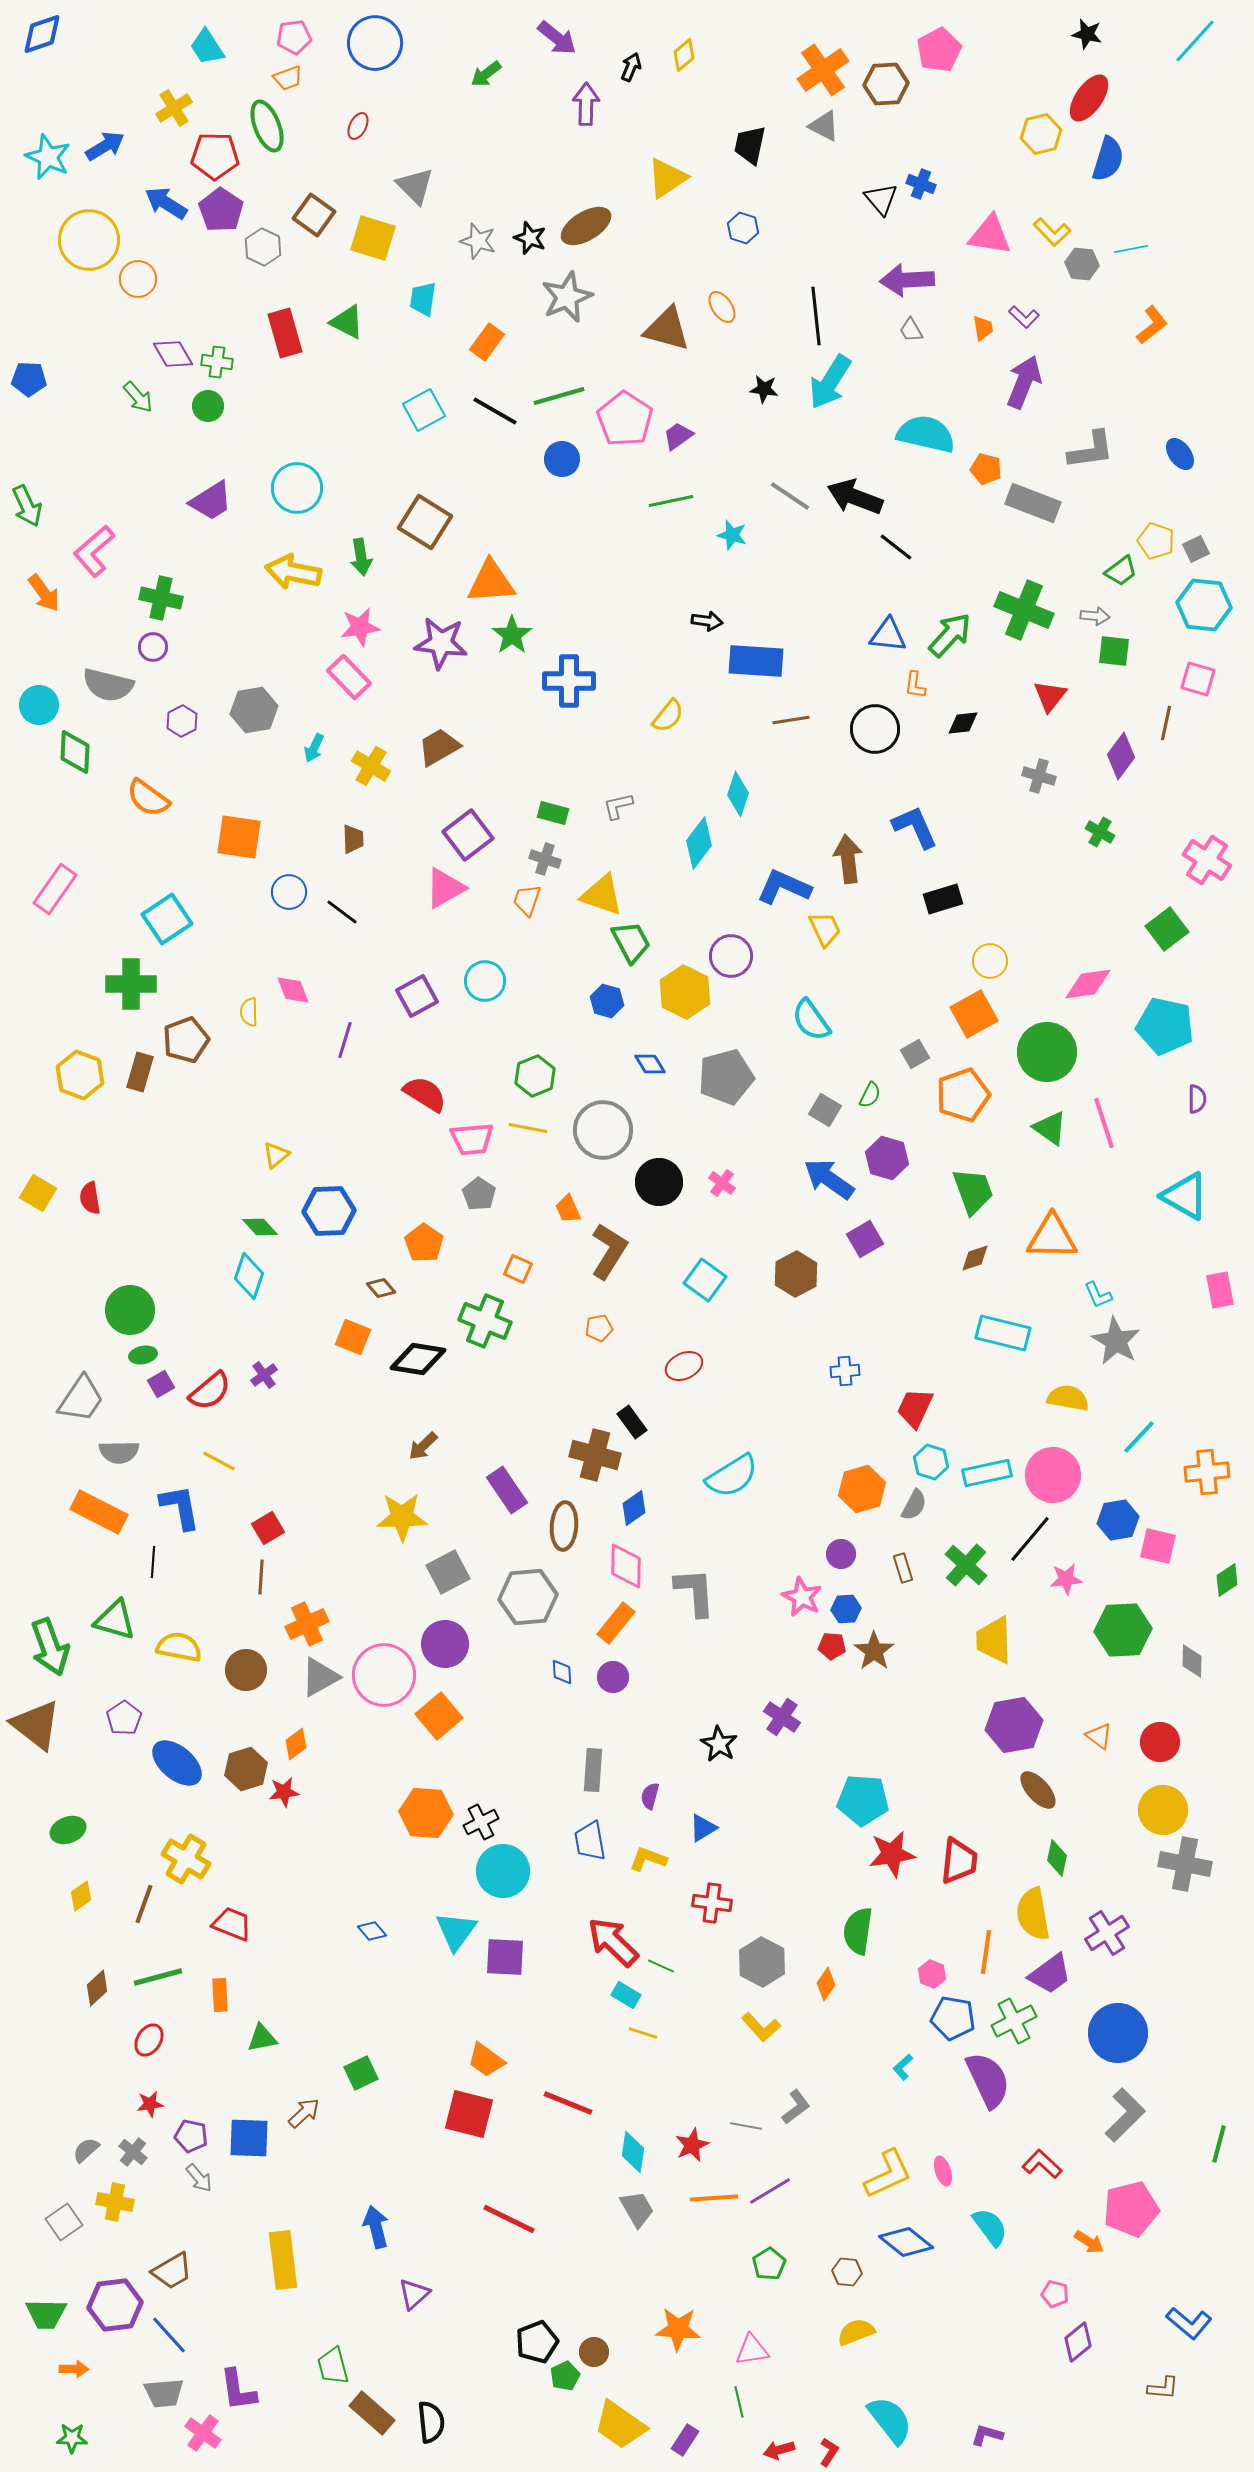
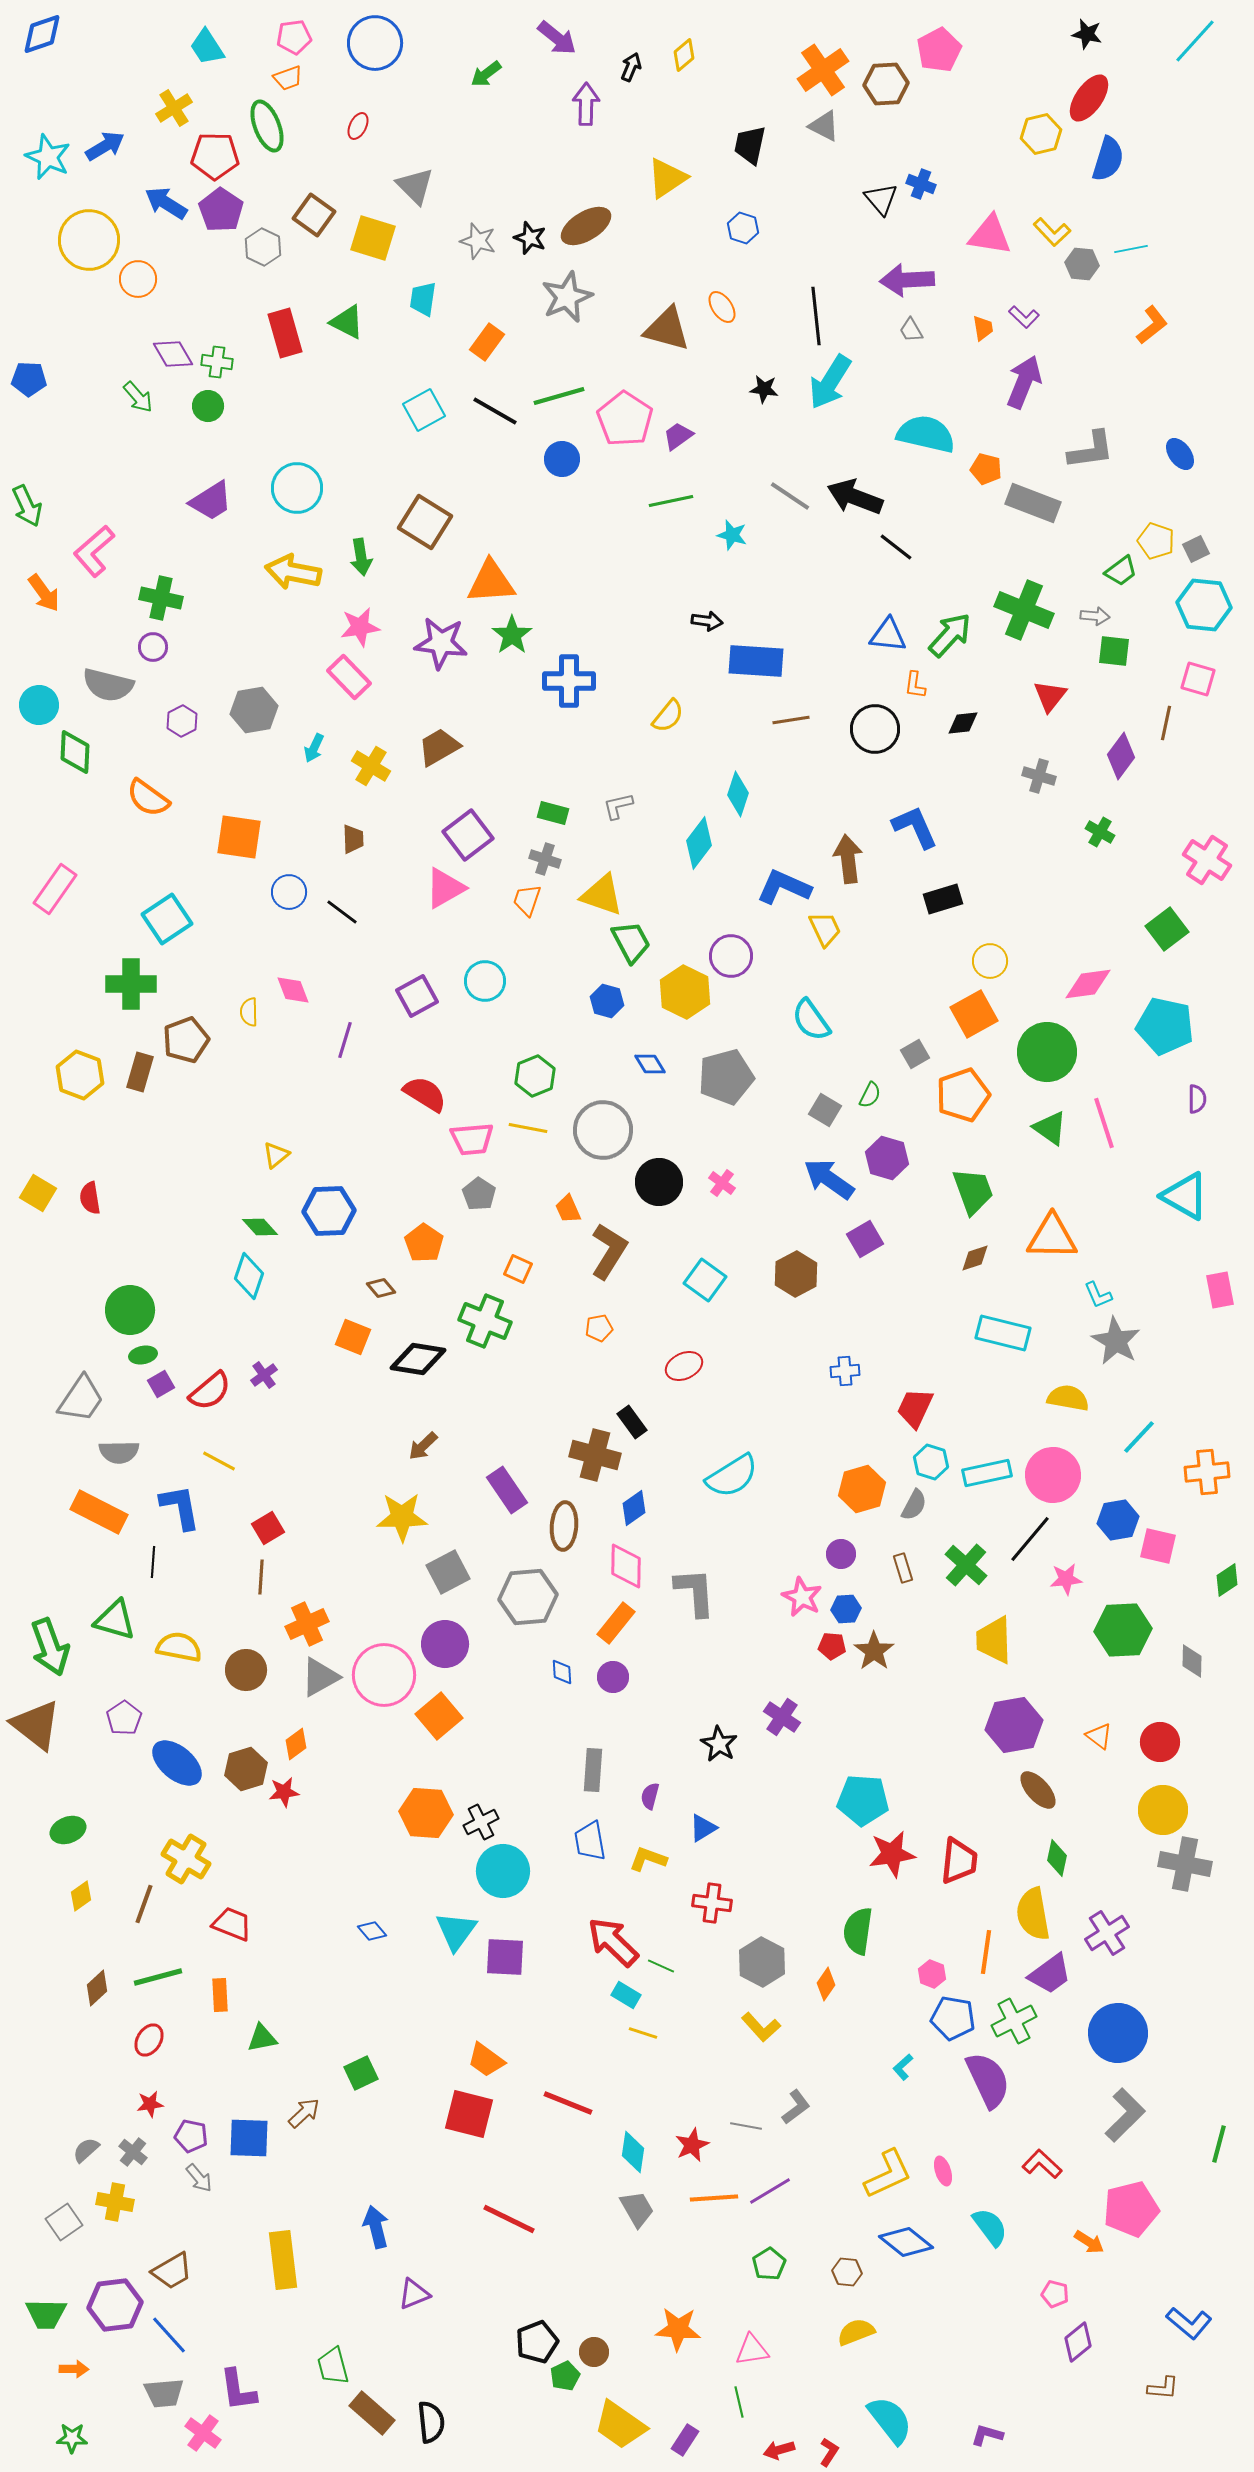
purple triangle at (414, 2294): rotated 20 degrees clockwise
